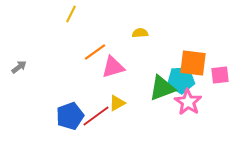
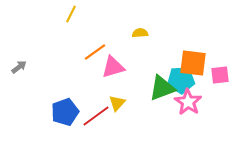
yellow triangle: rotated 18 degrees counterclockwise
blue pentagon: moved 5 px left, 4 px up
